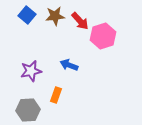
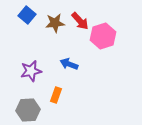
brown star: moved 7 px down
blue arrow: moved 1 px up
